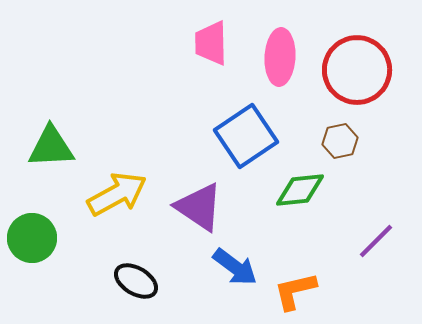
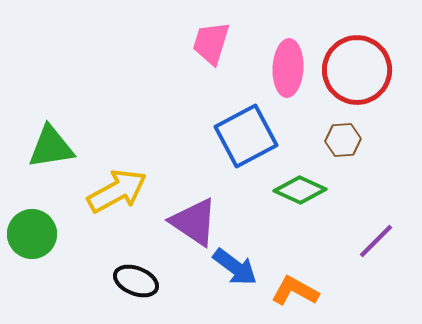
pink trapezoid: rotated 18 degrees clockwise
pink ellipse: moved 8 px right, 11 px down
blue square: rotated 6 degrees clockwise
brown hexagon: moved 3 px right, 1 px up; rotated 8 degrees clockwise
green triangle: rotated 6 degrees counterclockwise
green diamond: rotated 30 degrees clockwise
yellow arrow: moved 3 px up
purple triangle: moved 5 px left, 15 px down
green circle: moved 4 px up
black ellipse: rotated 9 degrees counterclockwise
orange L-shape: rotated 42 degrees clockwise
